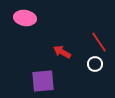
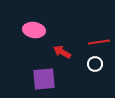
pink ellipse: moved 9 px right, 12 px down
red line: rotated 65 degrees counterclockwise
purple square: moved 1 px right, 2 px up
